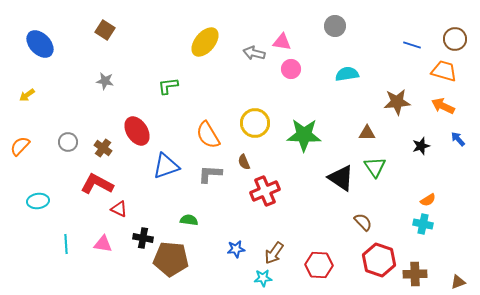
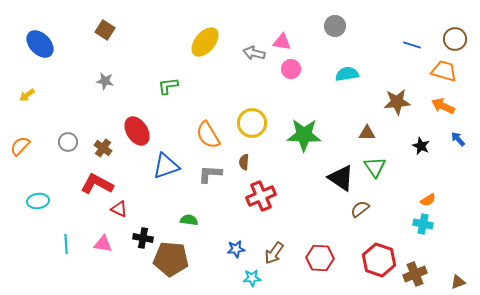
yellow circle at (255, 123): moved 3 px left
black star at (421, 146): rotated 30 degrees counterclockwise
brown semicircle at (244, 162): rotated 28 degrees clockwise
red cross at (265, 191): moved 4 px left, 5 px down
brown semicircle at (363, 222): moved 3 px left, 13 px up; rotated 84 degrees counterclockwise
red hexagon at (319, 265): moved 1 px right, 7 px up
brown cross at (415, 274): rotated 20 degrees counterclockwise
cyan star at (263, 278): moved 11 px left
